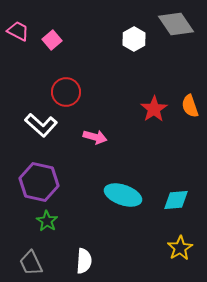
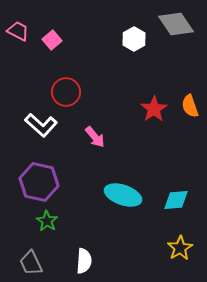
pink arrow: rotated 35 degrees clockwise
